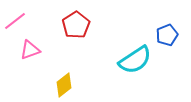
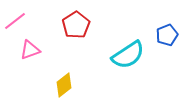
cyan semicircle: moved 7 px left, 5 px up
